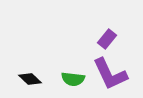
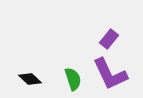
purple rectangle: moved 2 px right
green semicircle: rotated 115 degrees counterclockwise
